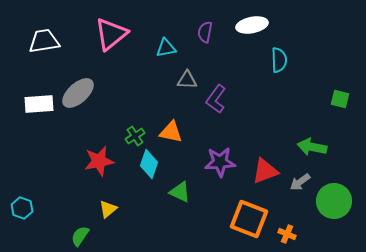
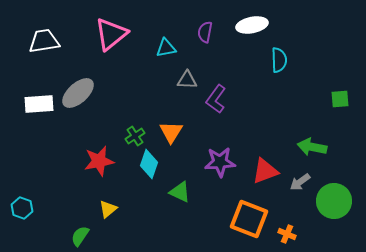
green square: rotated 18 degrees counterclockwise
orange triangle: rotated 50 degrees clockwise
